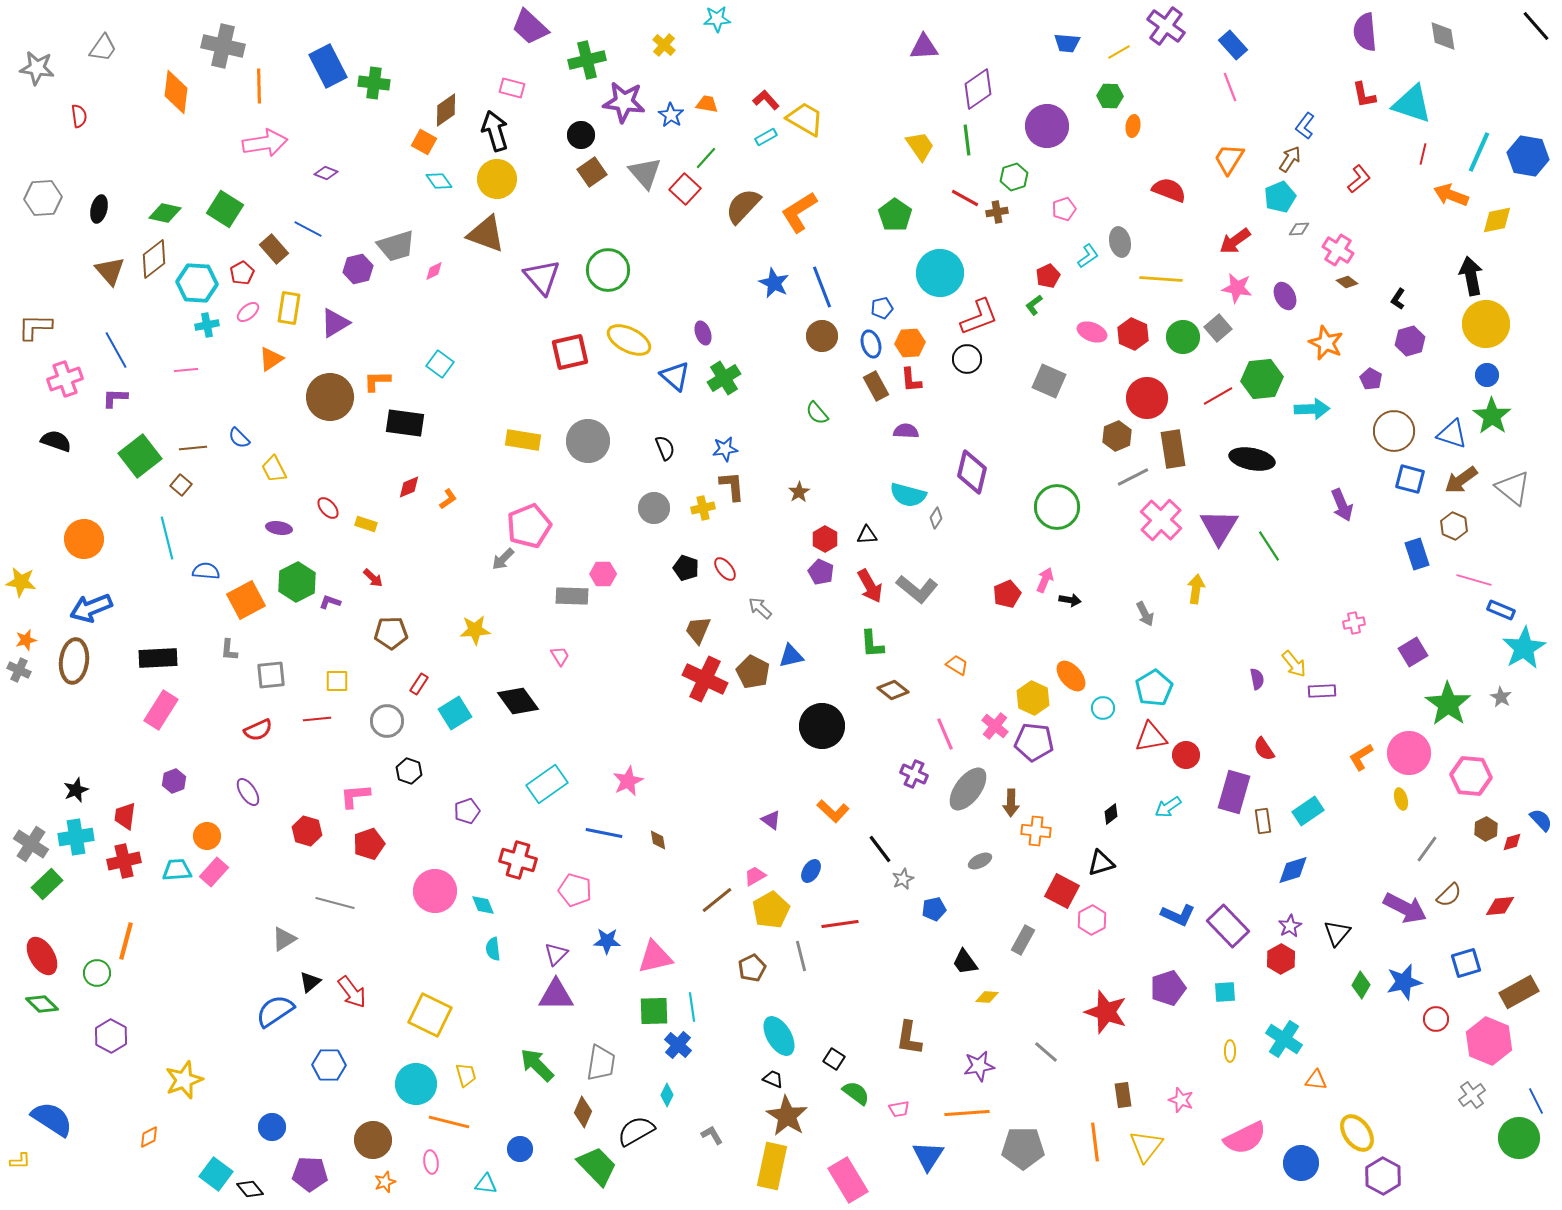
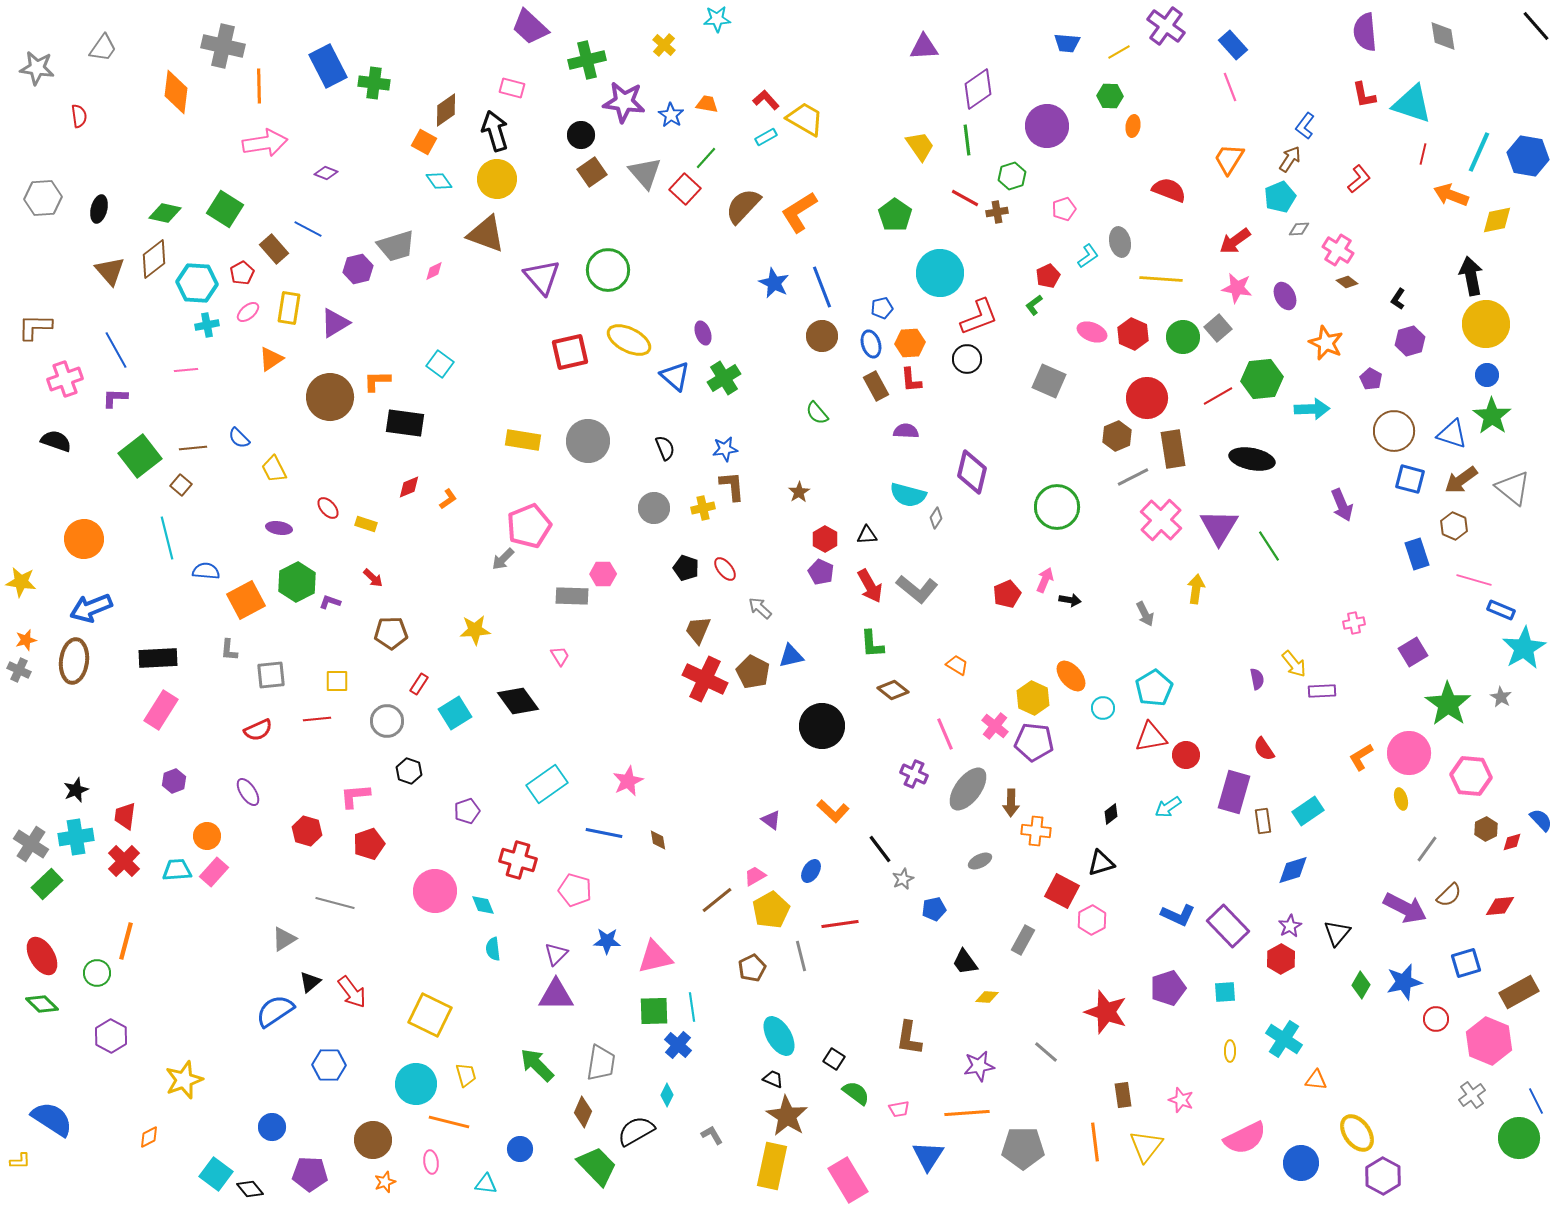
green hexagon at (1014, 177): moved 2 px left, 1 px up
red cross at (124, 861): rotated 32 degrees counterclockwise
